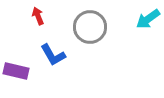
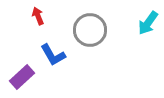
cyan arrow: moved 4 px down; rotated 20 degrees counterclockwise
gray circle: moved 3 px down
purple rectangle: moved 6 px right, 6 px down; rotated 55 degrees counterclockwise
